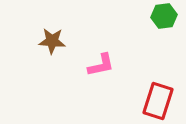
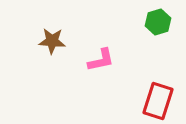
green hexagon: moved 6 px left, 6 px down; rotated 10 degrees counterclockwise
pink L-shape: moved 5 px up
